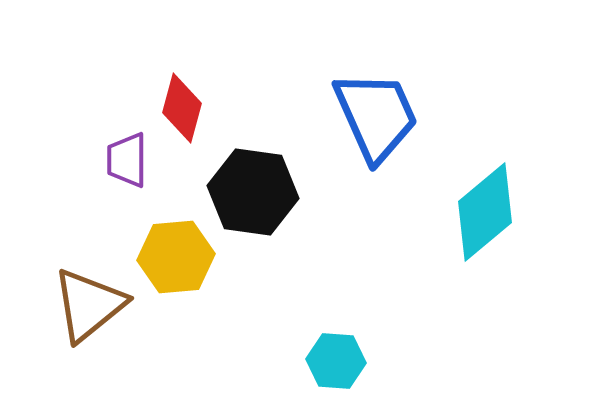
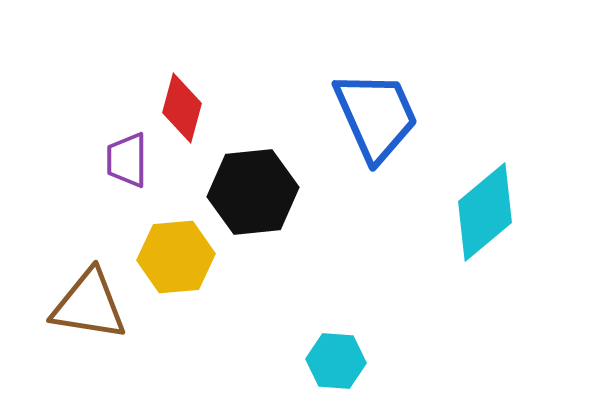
black hexagon: rotated 14 degrees counterclockwise
brown triangle: rotated 48 degrees clockwise
